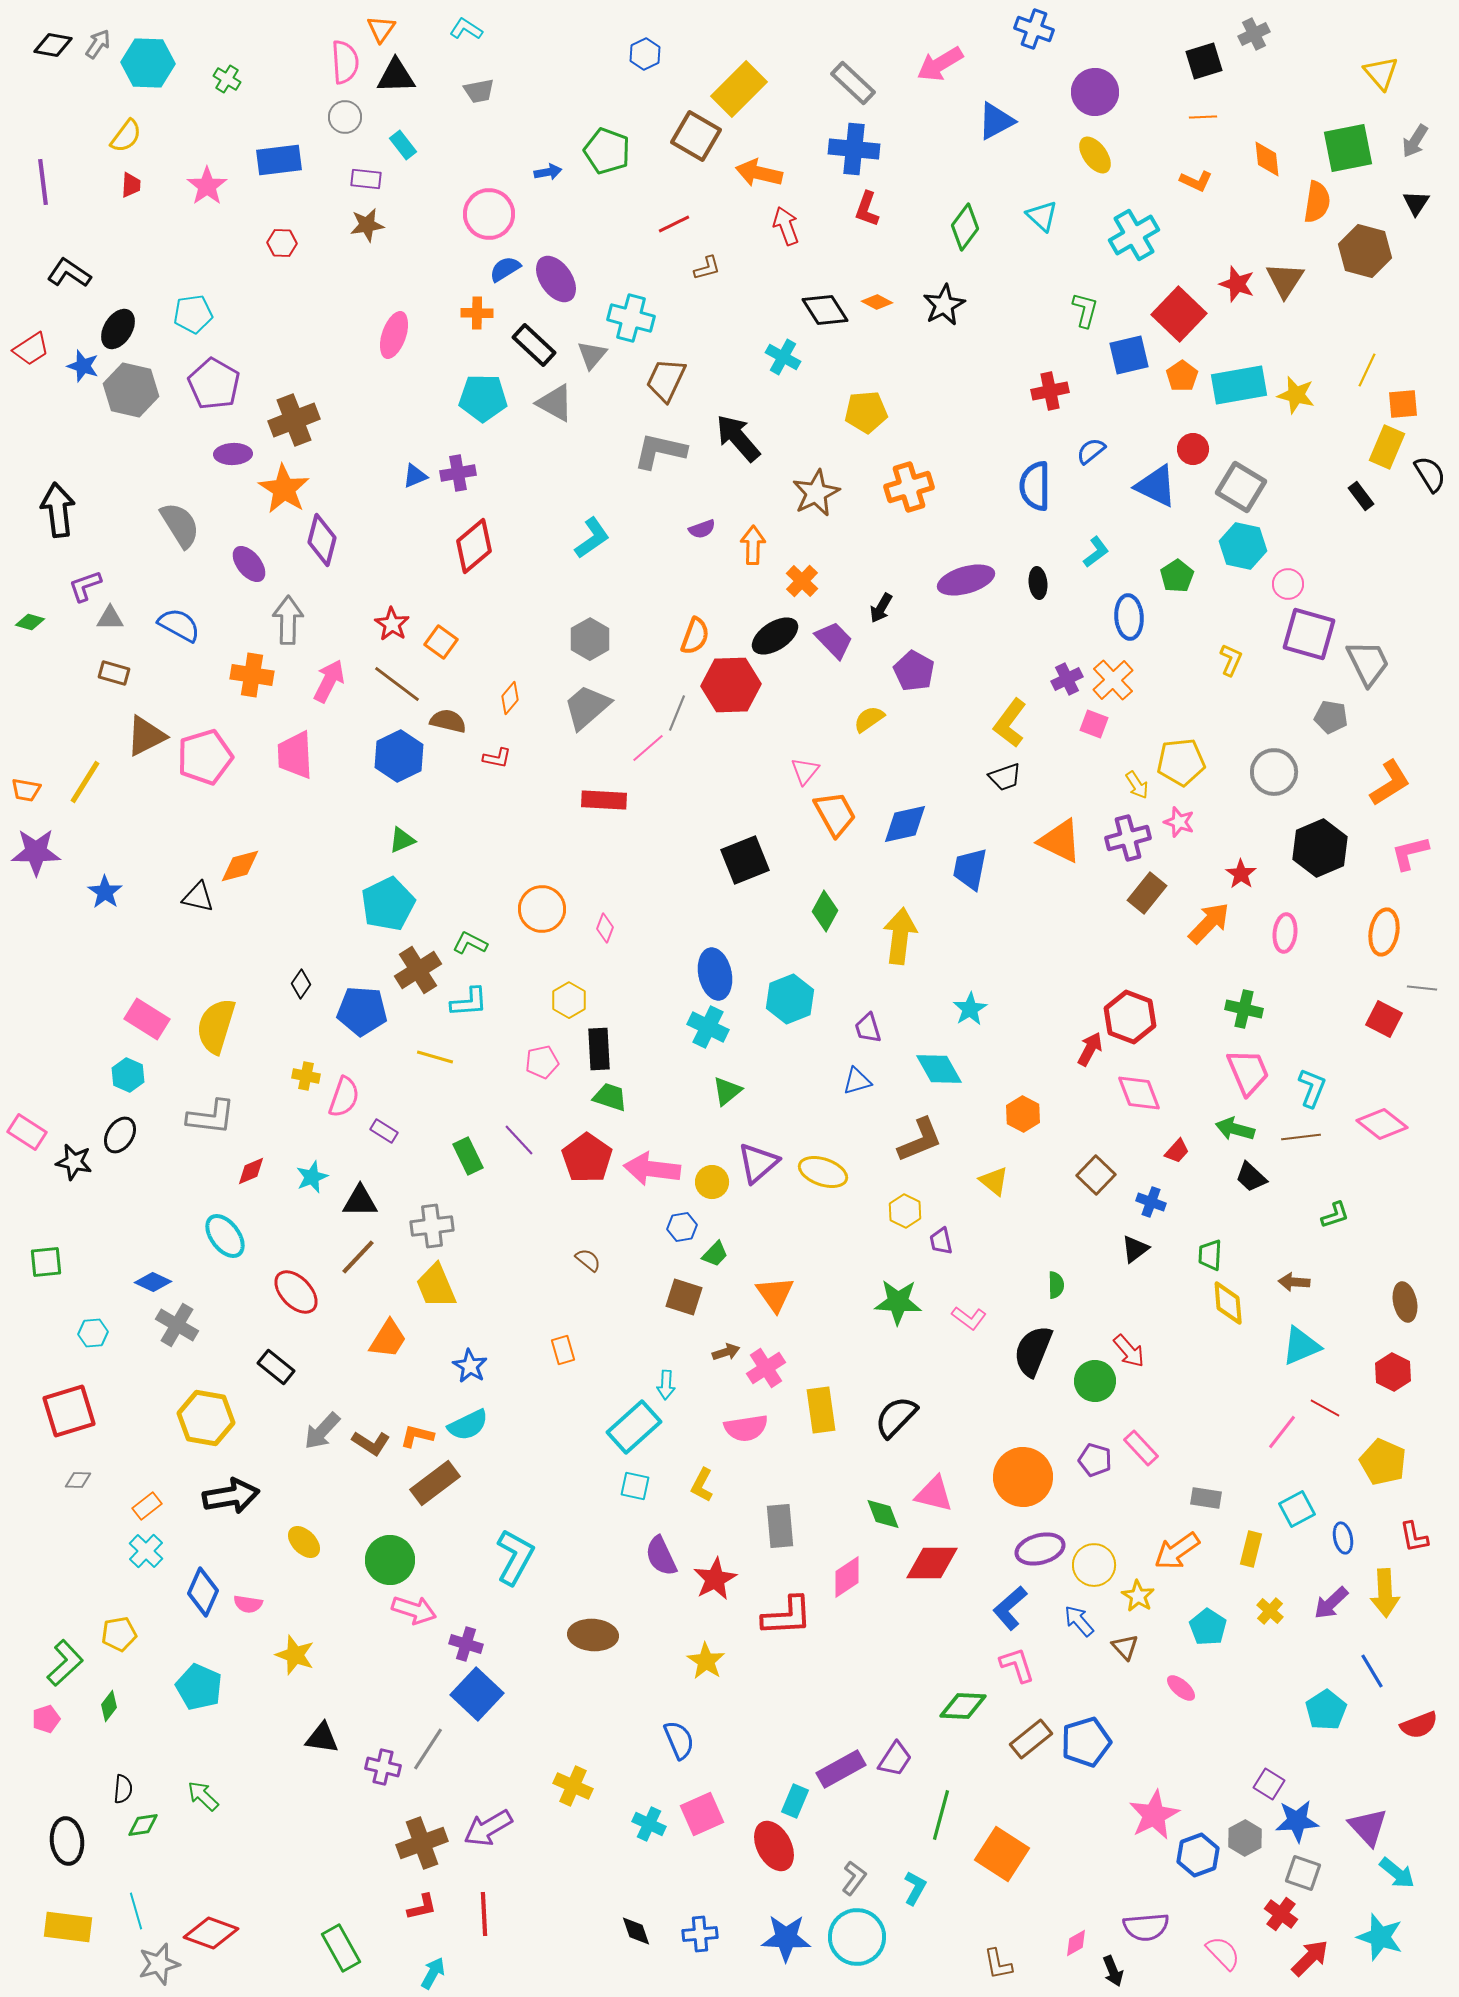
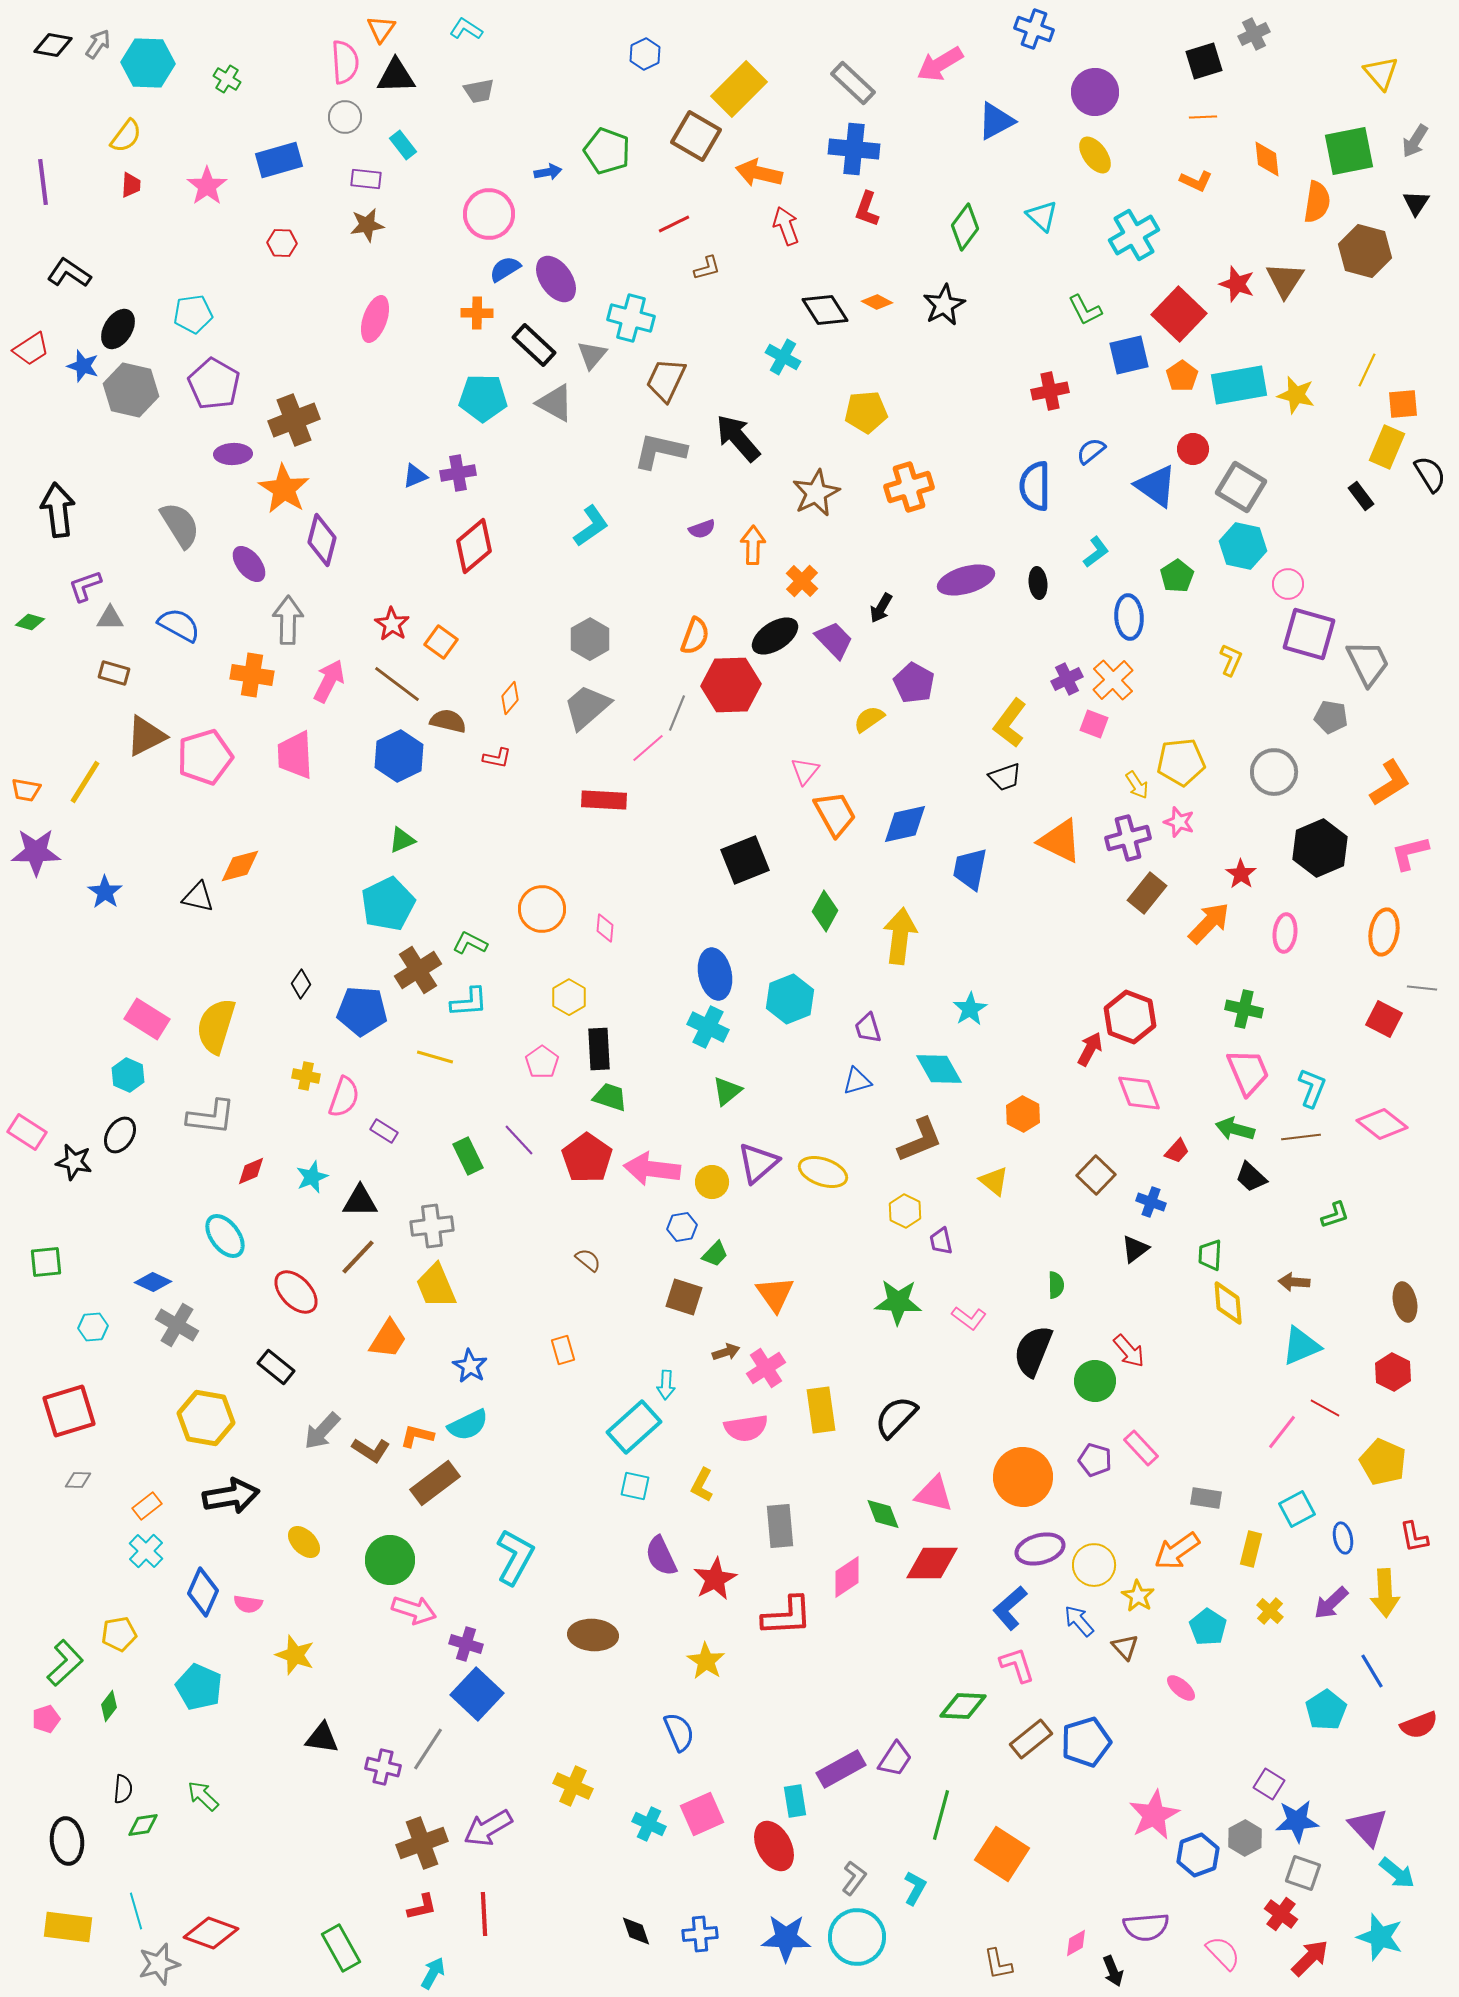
green square at (1348, 148): moved 1 px right, 3 px down
blue rectangle at (279, 160): rotated 9 degrees counterclockwise
green L-shape at (1085, 310): rotated 138 degrees clockwise
pink ellipse at (394, 335): moved 19 px left, 16 px up
blue triangle at (1156, 486): rotated 9 degrees clockwise
cyan L-shape at (592, 538): moved 1 px left, 12 px up
purple pentagon at (914, 671): moved 12 px down
pink diamond at (605, 928): rotated 16 degrees counterclockwise
yellow hexagon at (569, 1000): moved 3 px up
pink pentagon at (542, 1062): rotated 24 degrees counterclockwise
cyan hexagon at (93, 1333): moved 6 px up
brown L-shape at (371, 1443): moved 7 px down
blue semicircle at (679, 1740): moved 8 px up
cyan rectangle at (795, 1801): rotated 32 degrees counterclockwise
